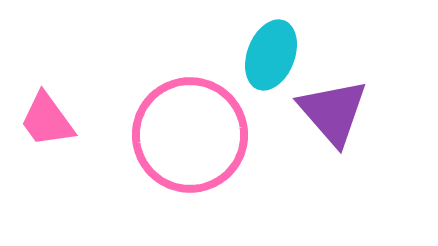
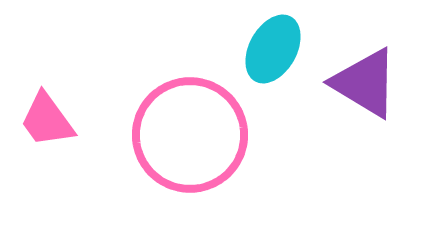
cyan ellipse: moved 2 px right, 6 px up; rotated 8 degrees clockwise
purple triangle: moved 32 px right, 29 px up; rotated 18 degrees counterclockwise
